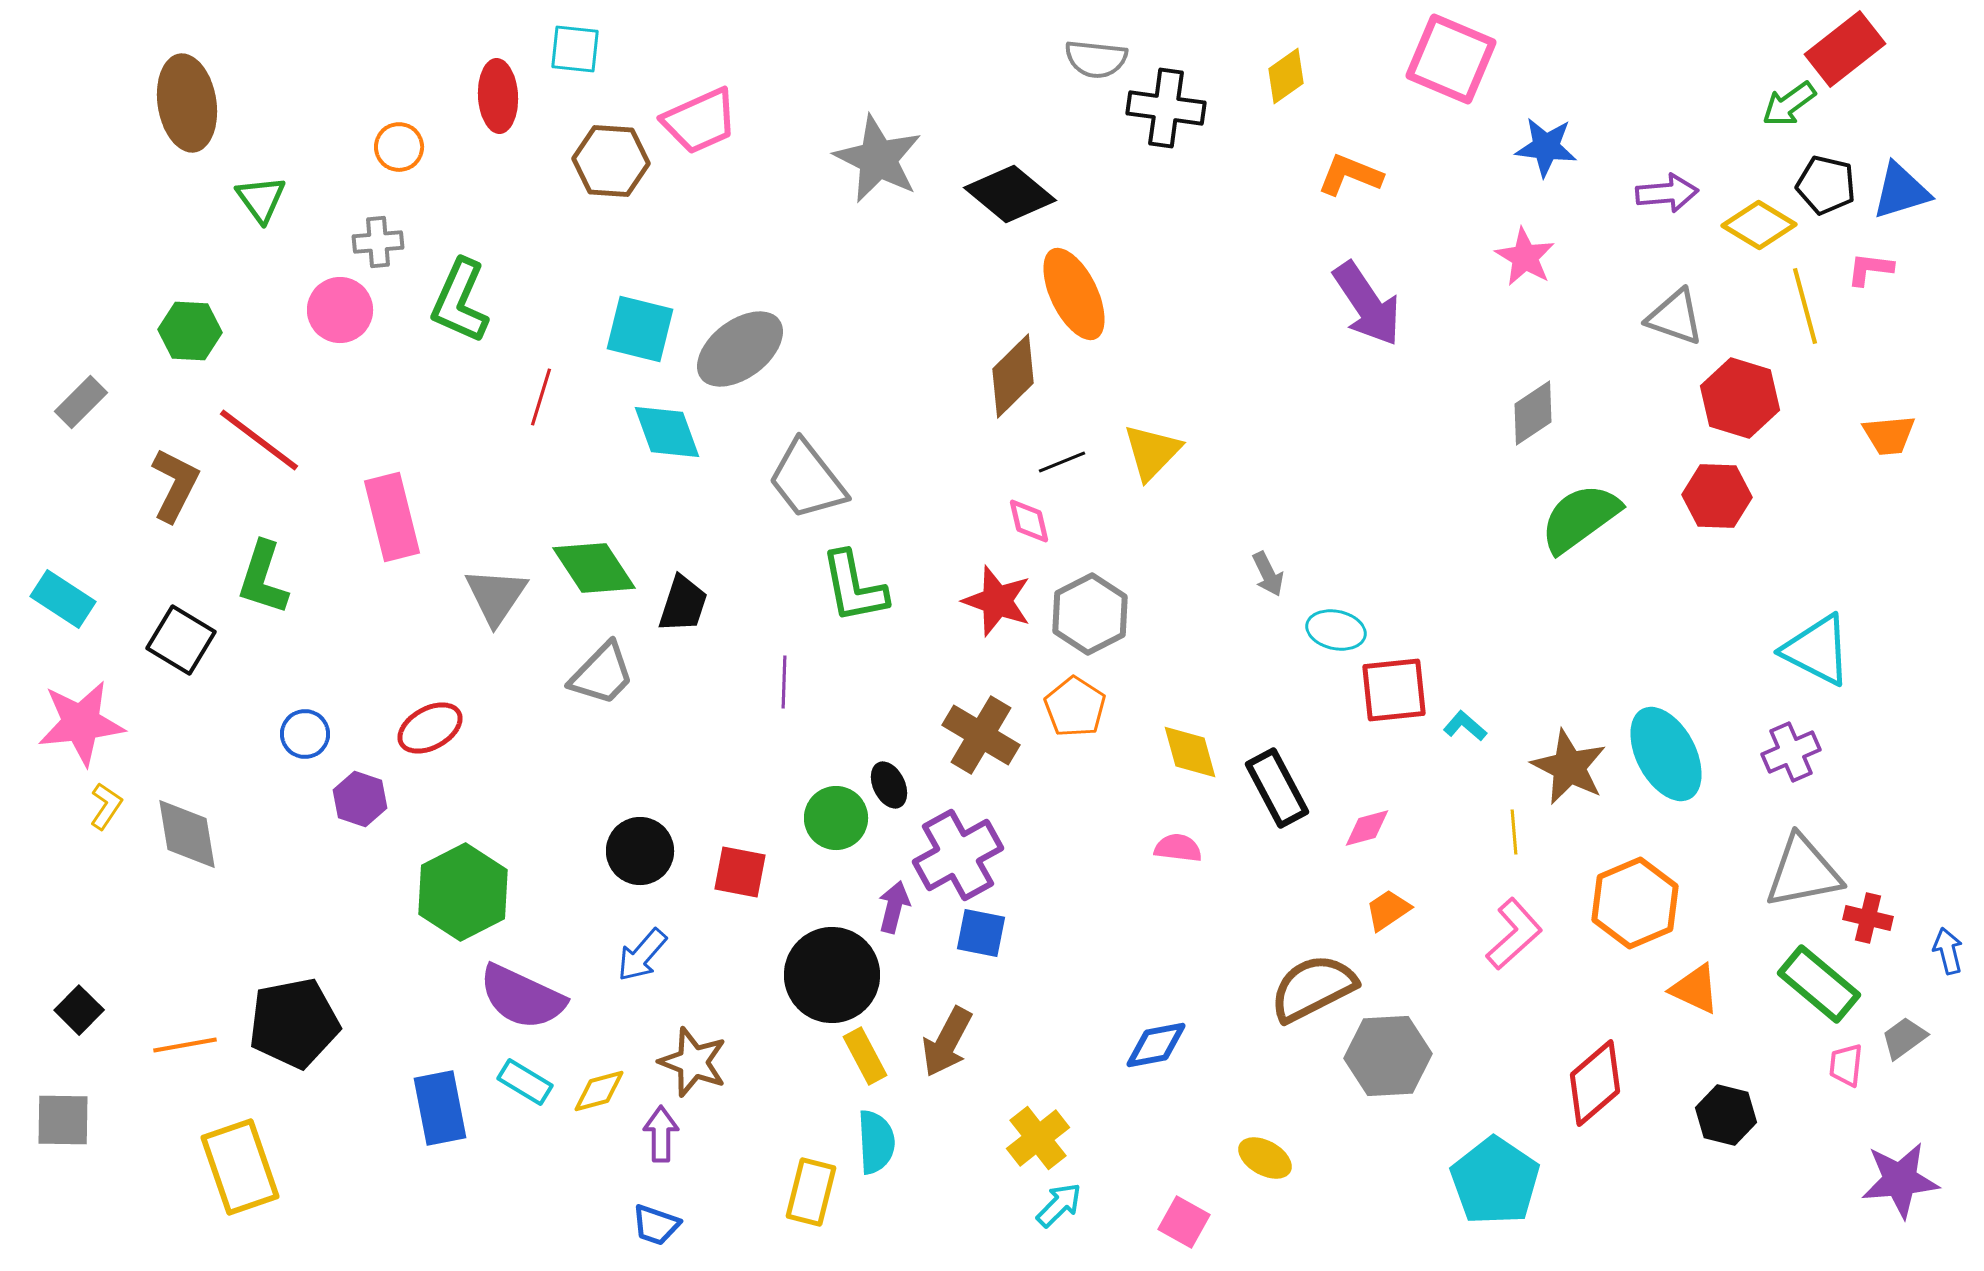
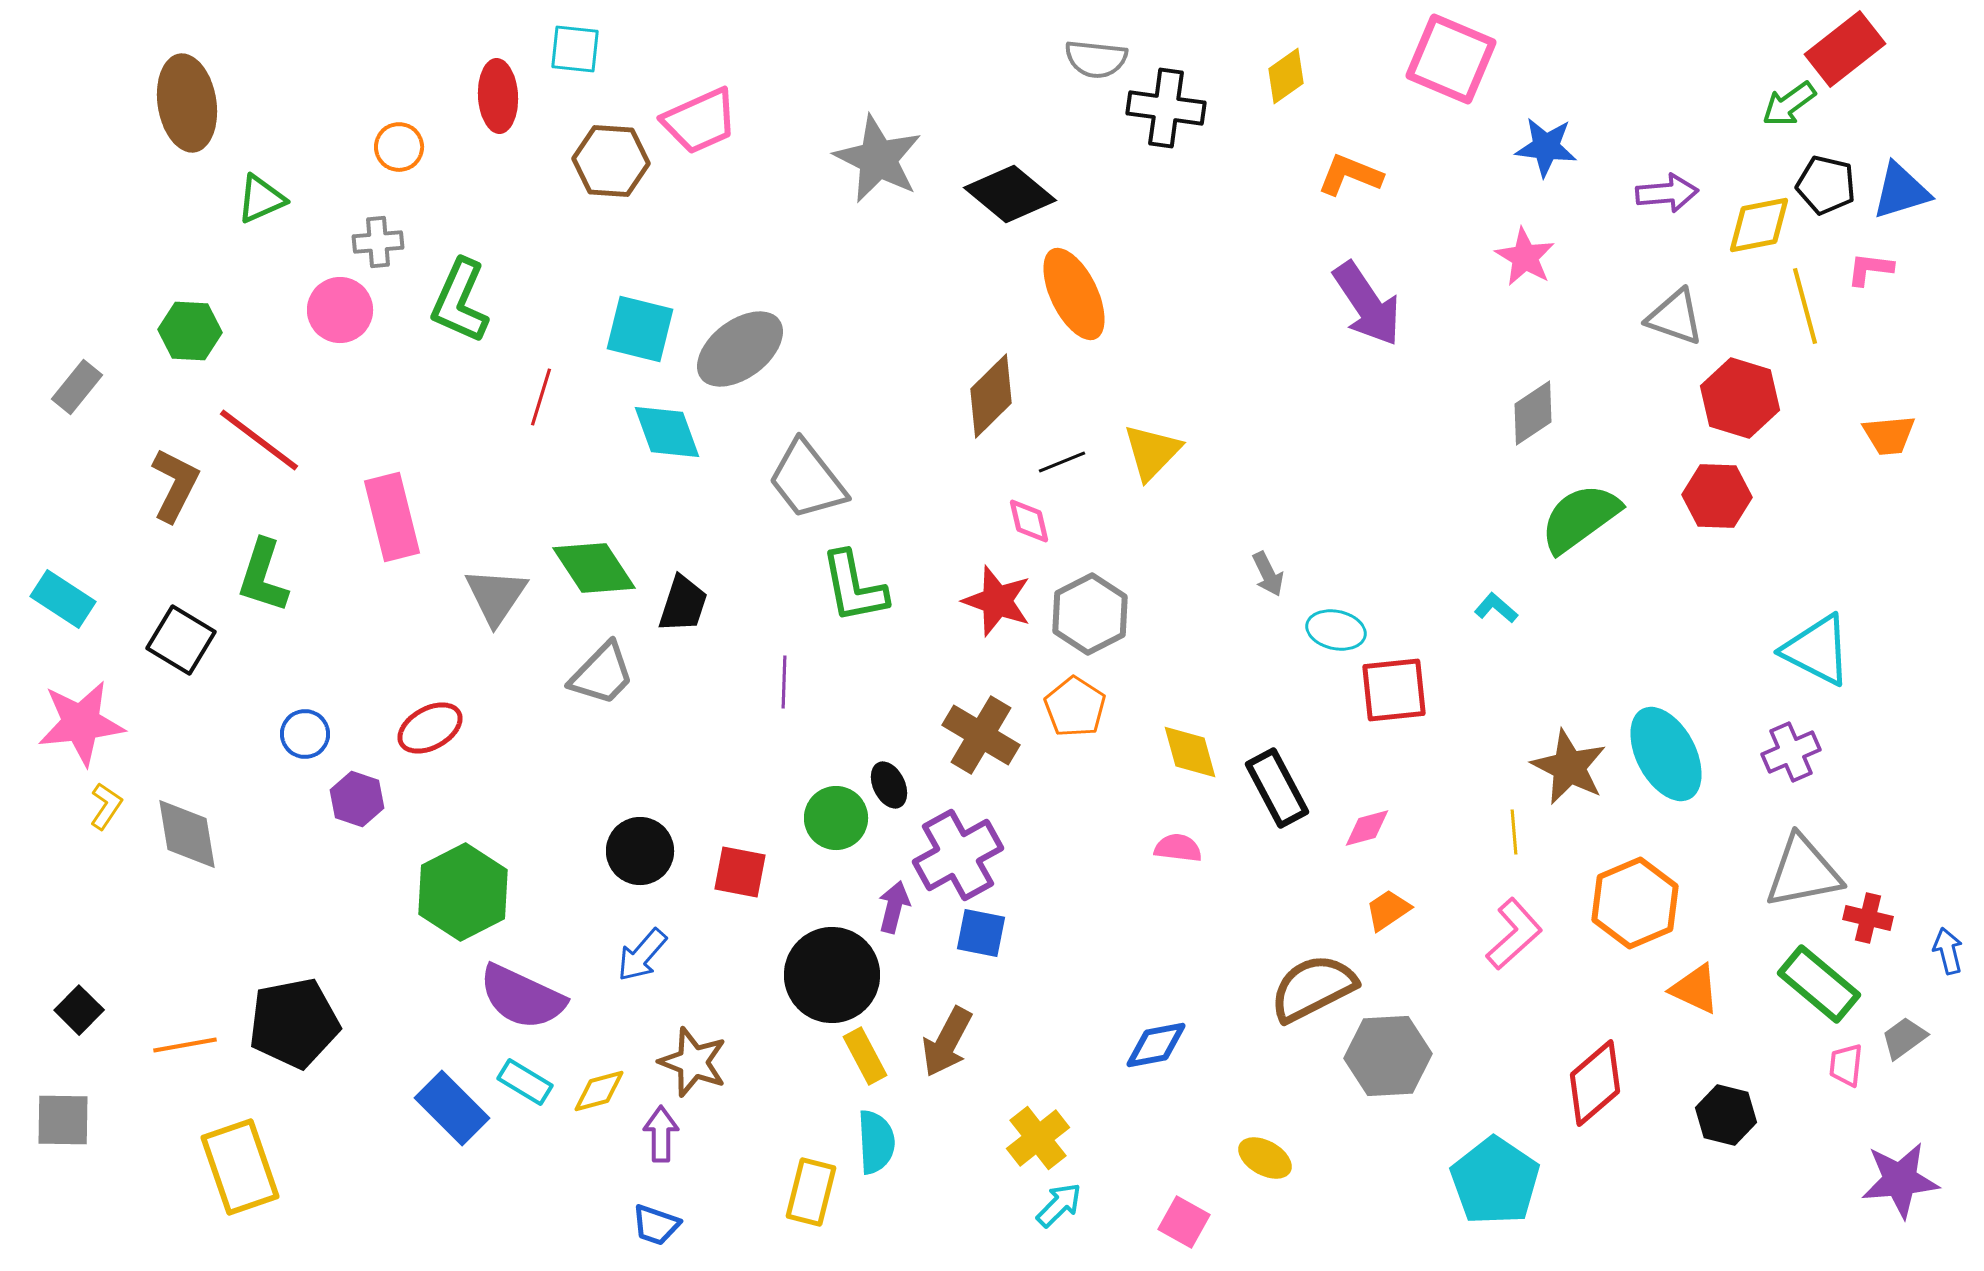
green triangle at (261, 199): rotated 42 degrees clockwise
yellow diamond at (1759, 225): rotated 42 degrees counterclockwise
brown diamond at (1013, 376): moved 22 px left, 20 px down
gray rectangle at (81, 402): moved 4 px left, 15 px up; rotated 6 degrees counterclockwise
green L-shape at (263, 578): moved 2 px up
cyan L-shape at (1465, 726): moved 31 px right, 118 px up
purple hexagon at (360, 799): moved 3 px left
blue rectangle at (440, 1108): moved 12 px right; rotated 34 degrees counterclockwise
